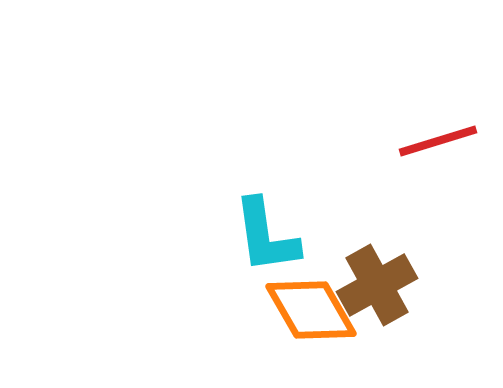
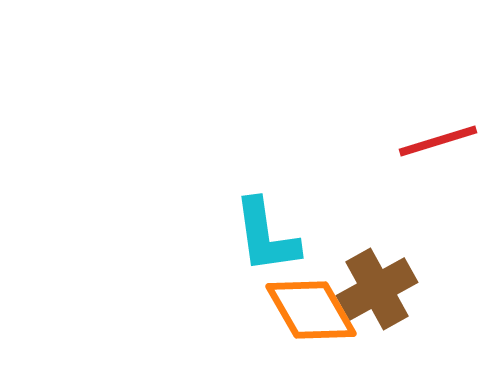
brown cross: moved 4 px down
